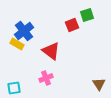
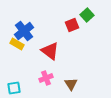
green square: rotated 24 degrees counterclockwise
red triangle: moved 1 px left
brown triangle: moved 28 px left
